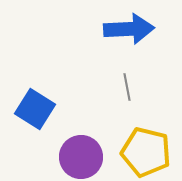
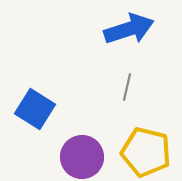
blue arrow: rotated 15 degrees counterclockwise
gray line: rotated 24 degrees clockwise
purple circle: moved 1 px right
